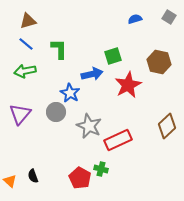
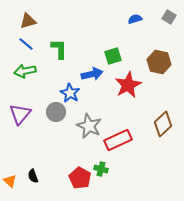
brown diamond: moved 4 px left, 2 px up
